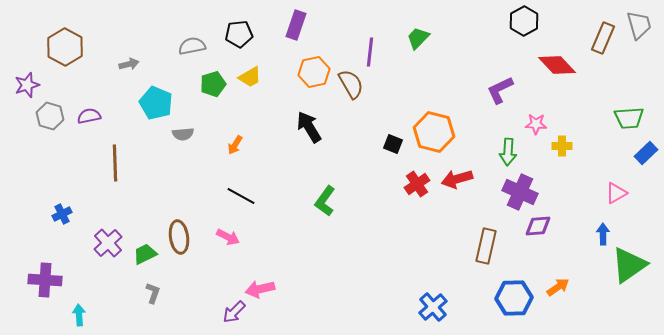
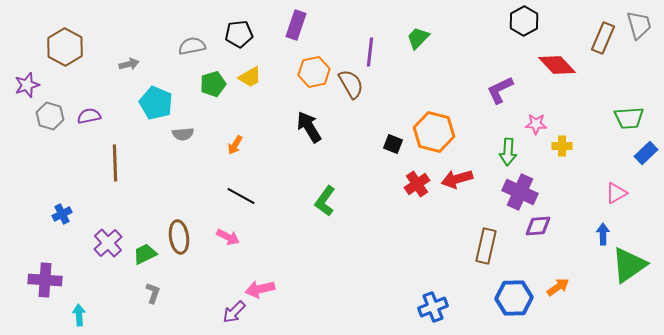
blue cross at (433, 307): rotated 20 degrees clockwise
